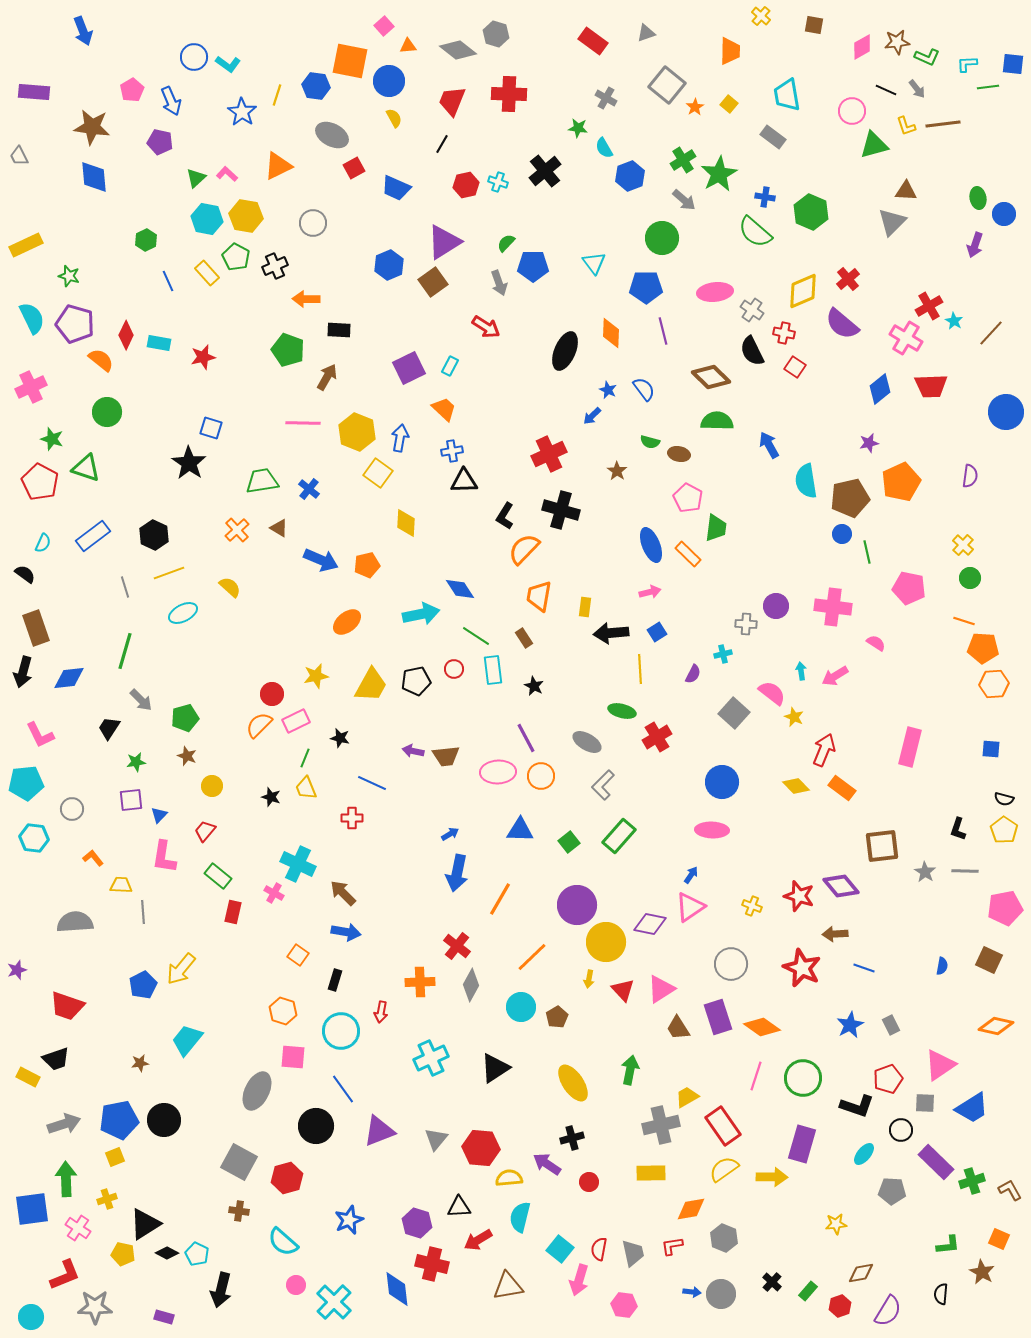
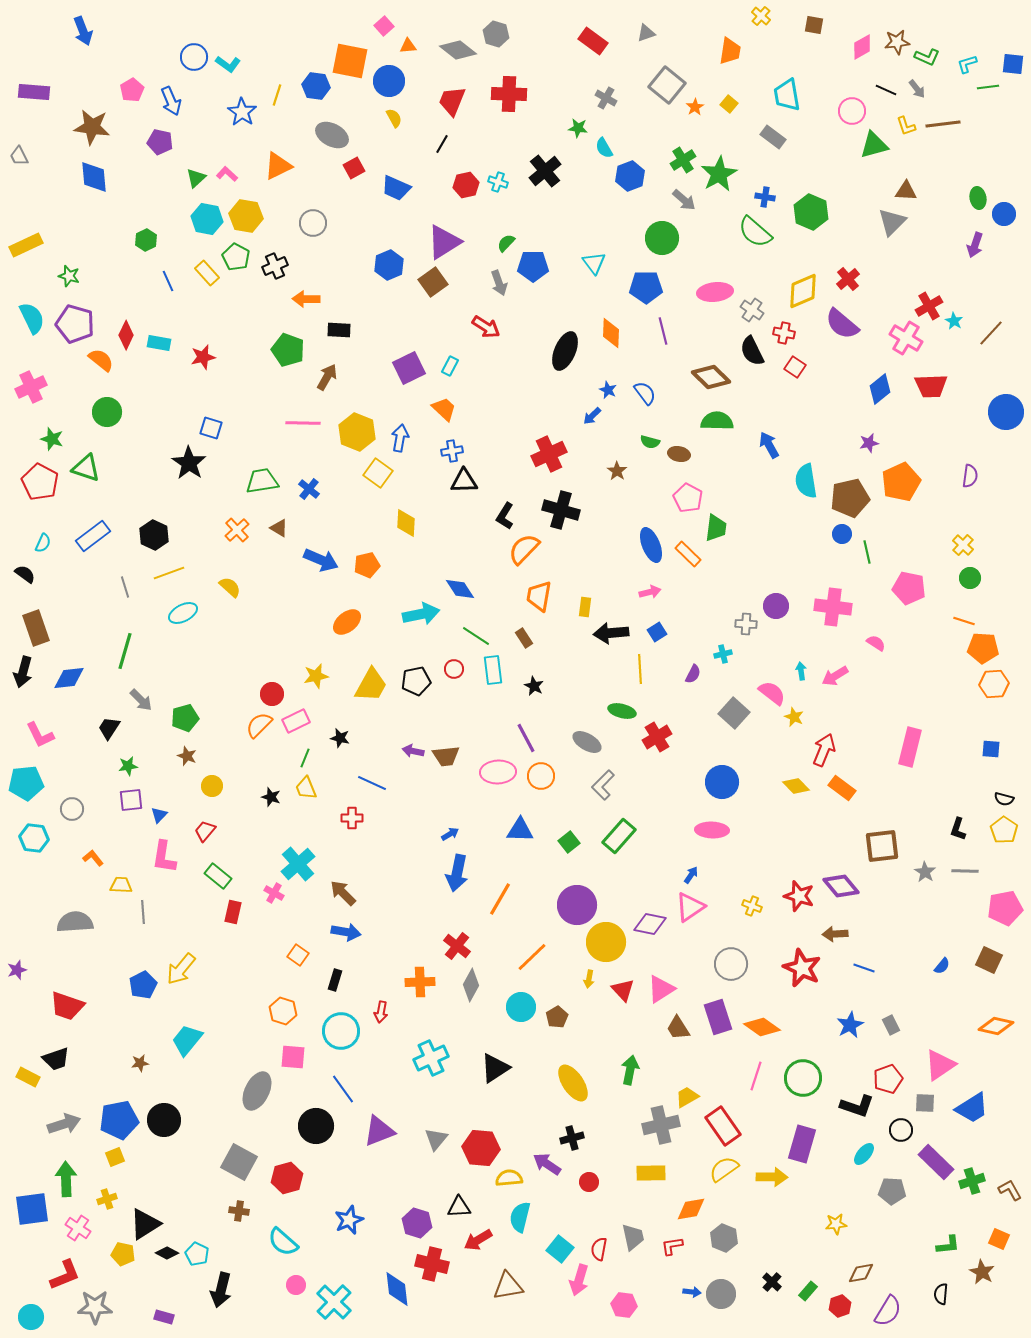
orange trapezoid at (730, 51): rotated 8 degrees clockwise
cyan L-shape at (967, 64): rotated 15 degrees counterclockwise
blue semicircle at (644, 389): moved 1 px right, 4 px down
green star at (136, 762): moved 8 px left, 4 px down
cyan cross at (298, 864): rotated 24 degrees clockwise
blue semicircle at (942, 966): rotated 30 degrees clockwise
gray trapezoid at (633, 1253): moved 16 px up
